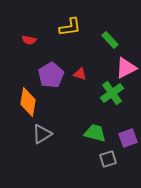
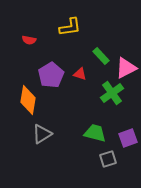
green rectangle: moved 9 px left, 16 px down
orange diamond: moved 2 px up
